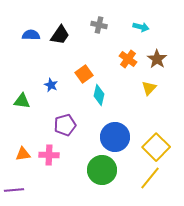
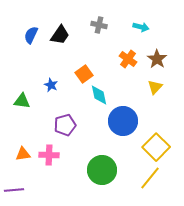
blue semicircle: rotated 66 degrees counterclockwise
yellow triangle: moved 6 px right, 1 px up
cyan diamond: rotated 25 degrees counterclockwise
blue circle: moved 8 px right, 16 px up
